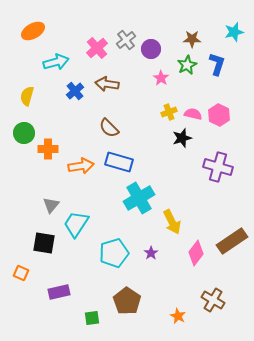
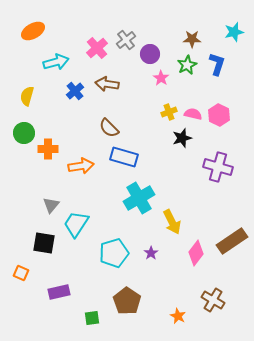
purple circle: moved 1 px left, 5 px down
blue rectangle: moved 5 px right, 5 px up
